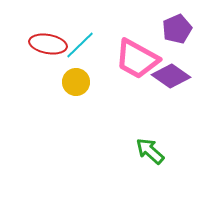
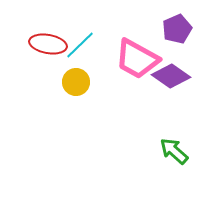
green arrow: moved 24 px right
